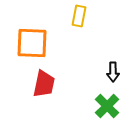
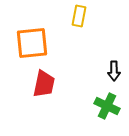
orange square: rotated 8 degrees counterclockwise
black arrow: moved 1 px right, 1 px up
green cross: rotated 20 degrees counterclockwise
